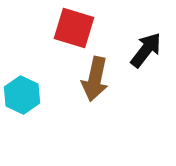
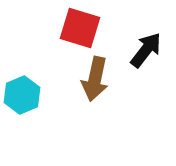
red square: moved 6 px right
cyan hexagon: rotated 12 degrees clockwise
